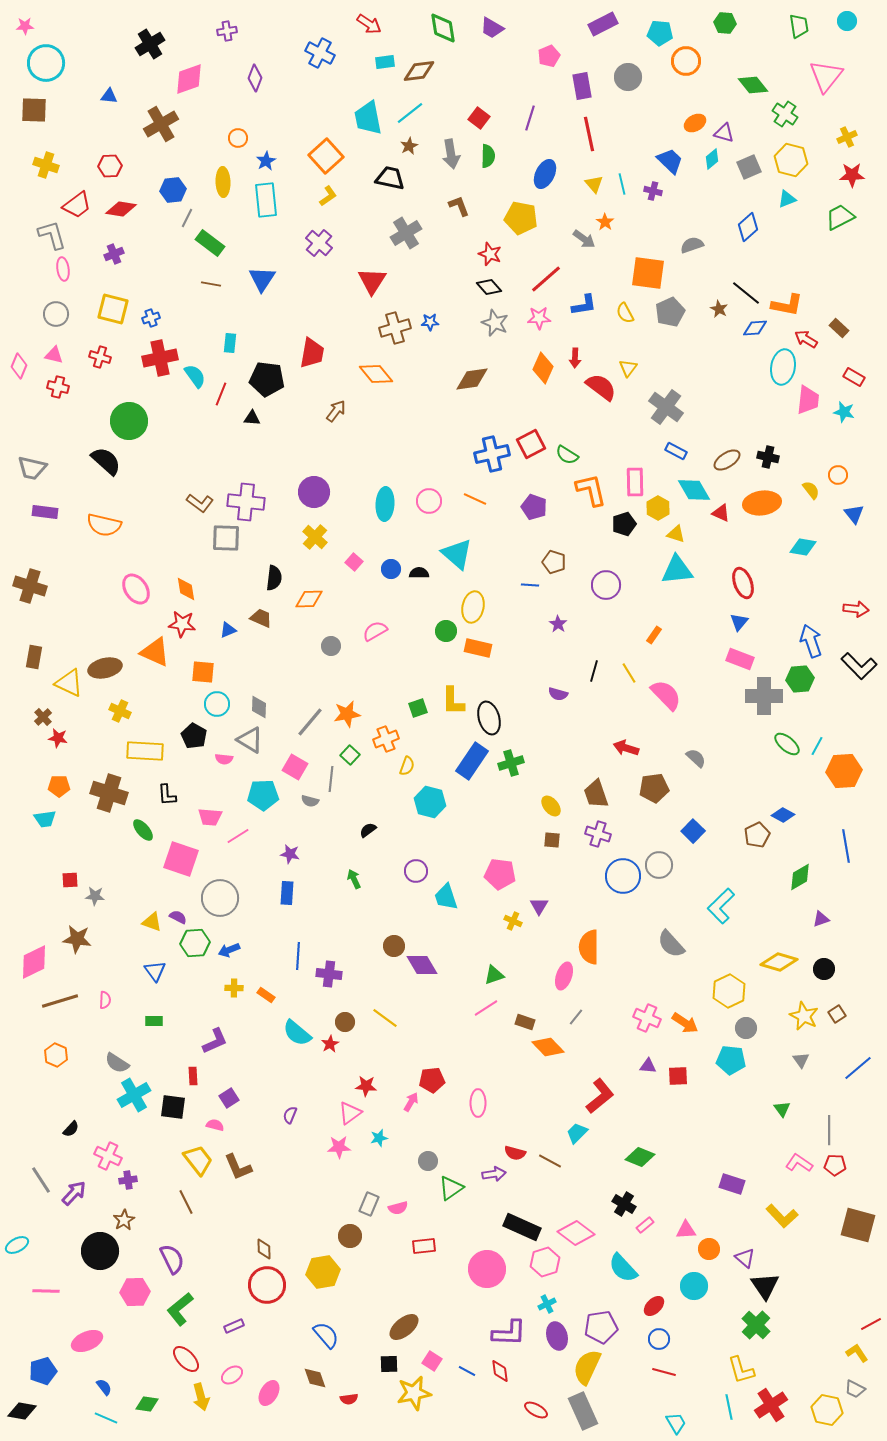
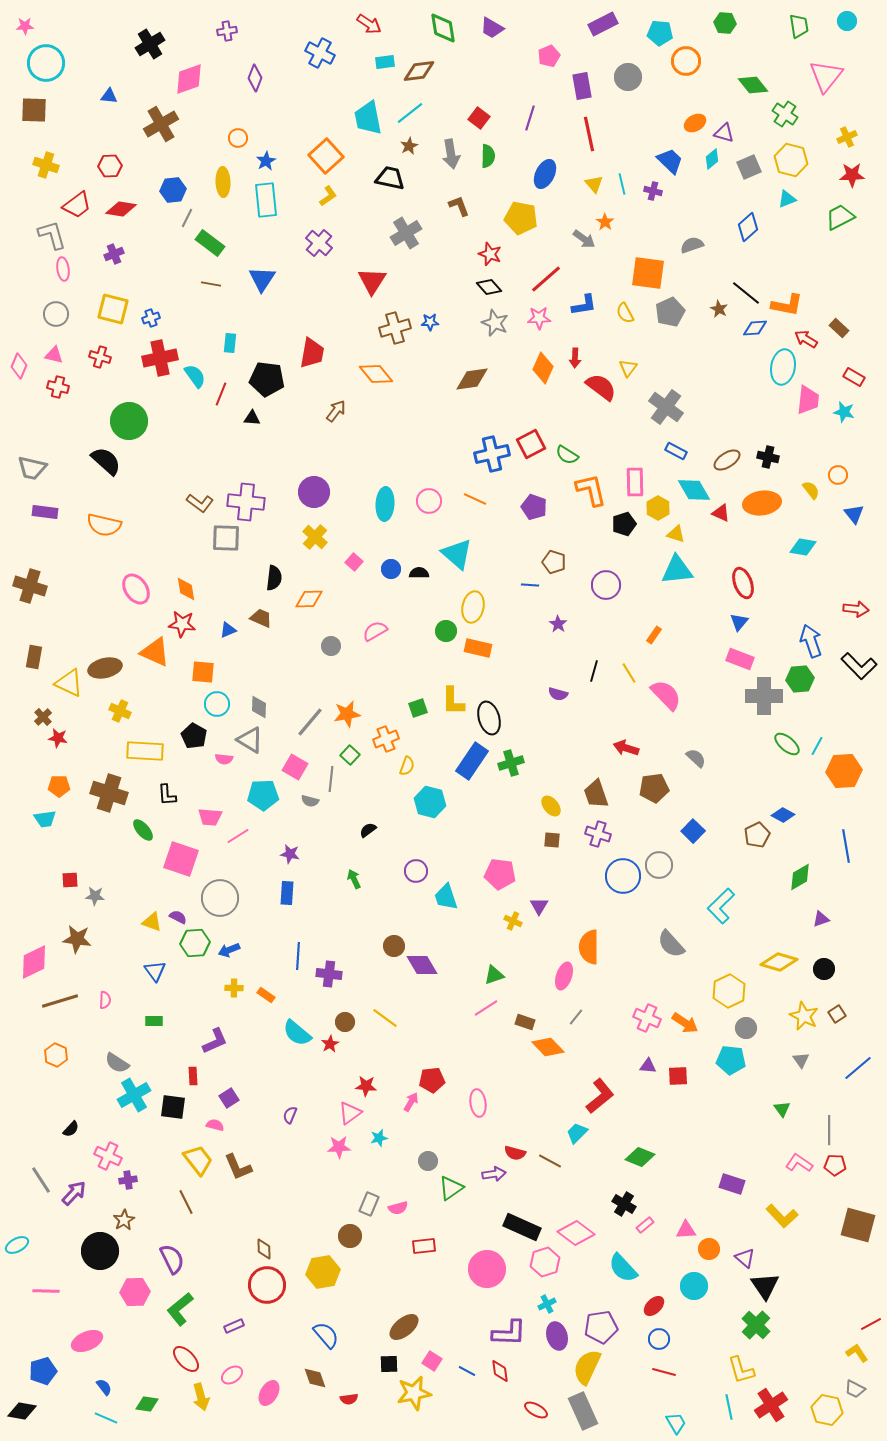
pink ellipse at (478, 1103): rotated 8 degrees counterclockwise
